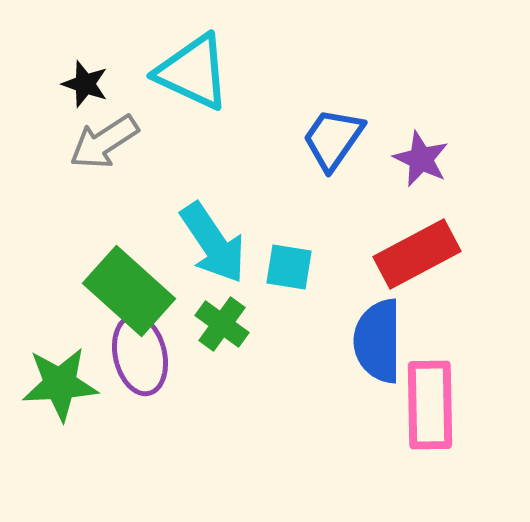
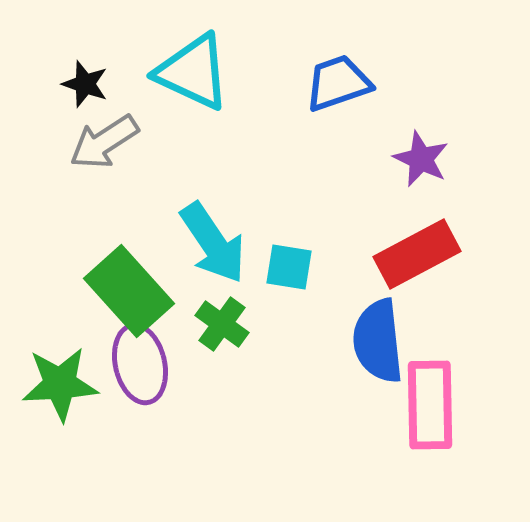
blue trapezoid: moved 5 px right, 56 px up; rotated 36 degrees clockwise
green rectangle: rotated 6 degrees clockwise
blue semicircle: rotated 6 degrees counterclockwise
purple ellipse: moved 9 px down
